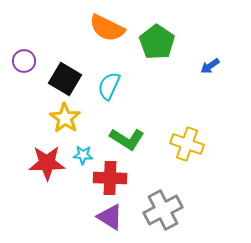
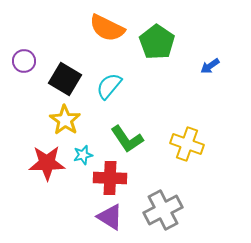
cyan semicircle: rotated 16 degrees clockwise
yellow star: moved 2 px down
green L-shape: rotated 24 degrees clockwise
cyan star: rotated 18 degrees counterclockwise
